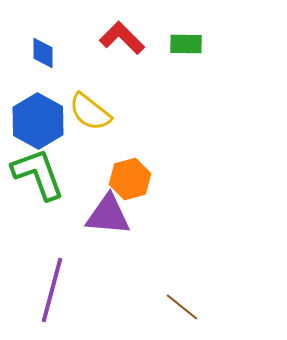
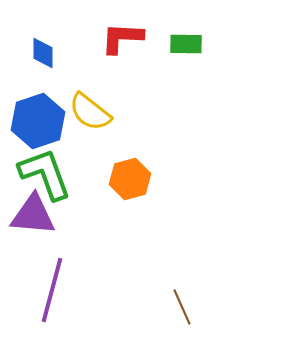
red L-shape: rotated 42 degrees counterclockwise
blue hexagon: rotated 12 degrees clockwise
green L-shape: moved 7 px right
purple triangle: moved 75 px left
brown line: rotated 27 degrees clockwise
